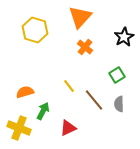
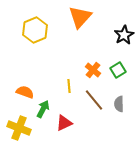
yellow hexagon: rotated 20 degrees clockwise
black star: moved 2 px up
orange cross: moved 8 px right, 23 px down
green square: moved 1 px right, 5 px up
yellow line: rotated 32 degrees clockwise
orange semicircle: rotated 36 degrees clockwise
green arrow: moved 2 px up
red triangle: moved 4 px left, 5 px up
